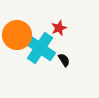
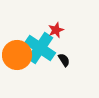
red star: moved 3 px left, 2 px down
orange circle: moved 20 px down
